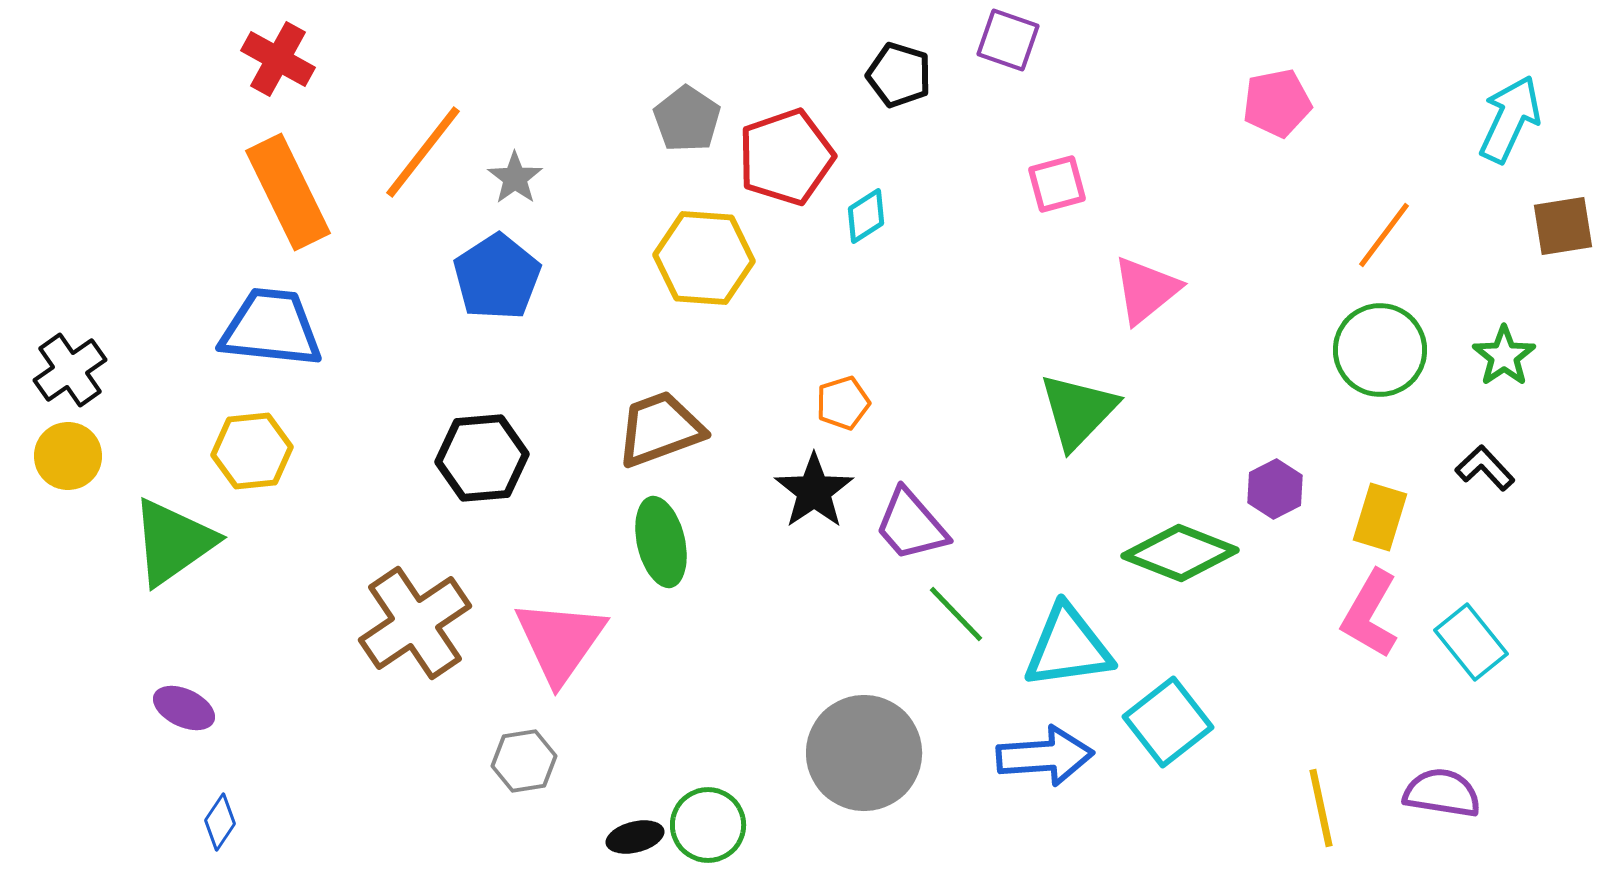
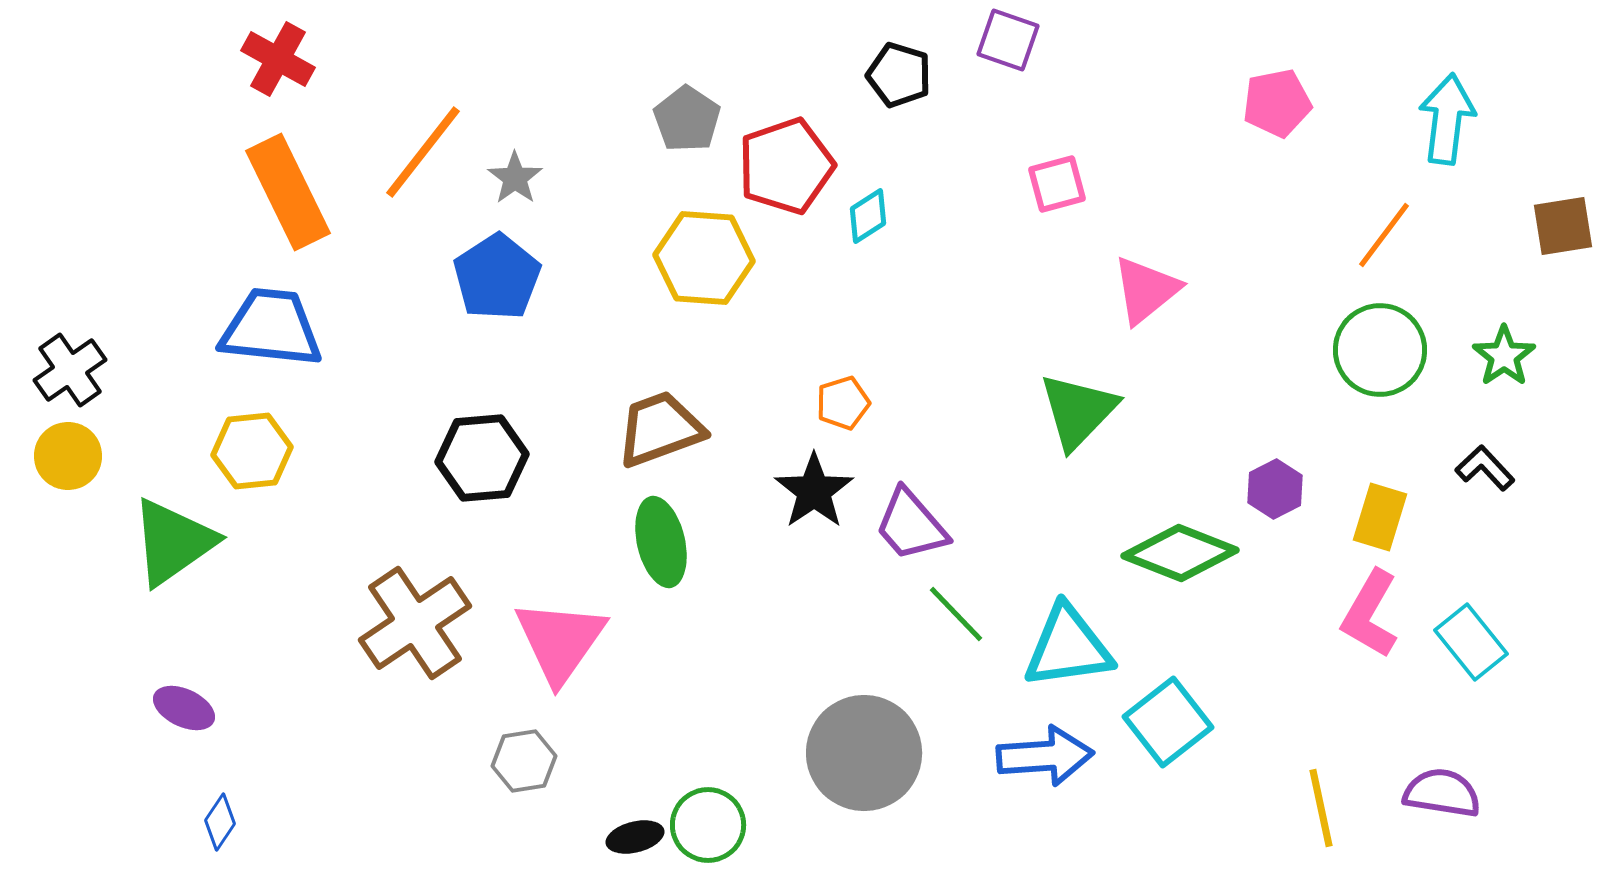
cyan arrow at (1510, 119): moved 63 px left; rotated 18 degrees counterclockwise
red pentagon at (786, 157): moved 9 px down
cyan diamond at (866, 216): moved 2 px right
